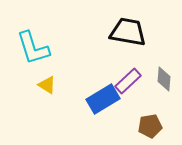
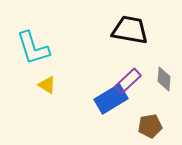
black trapezoid: moved 2 px right, 2 px up
blue rectangle: moved 8 px right
